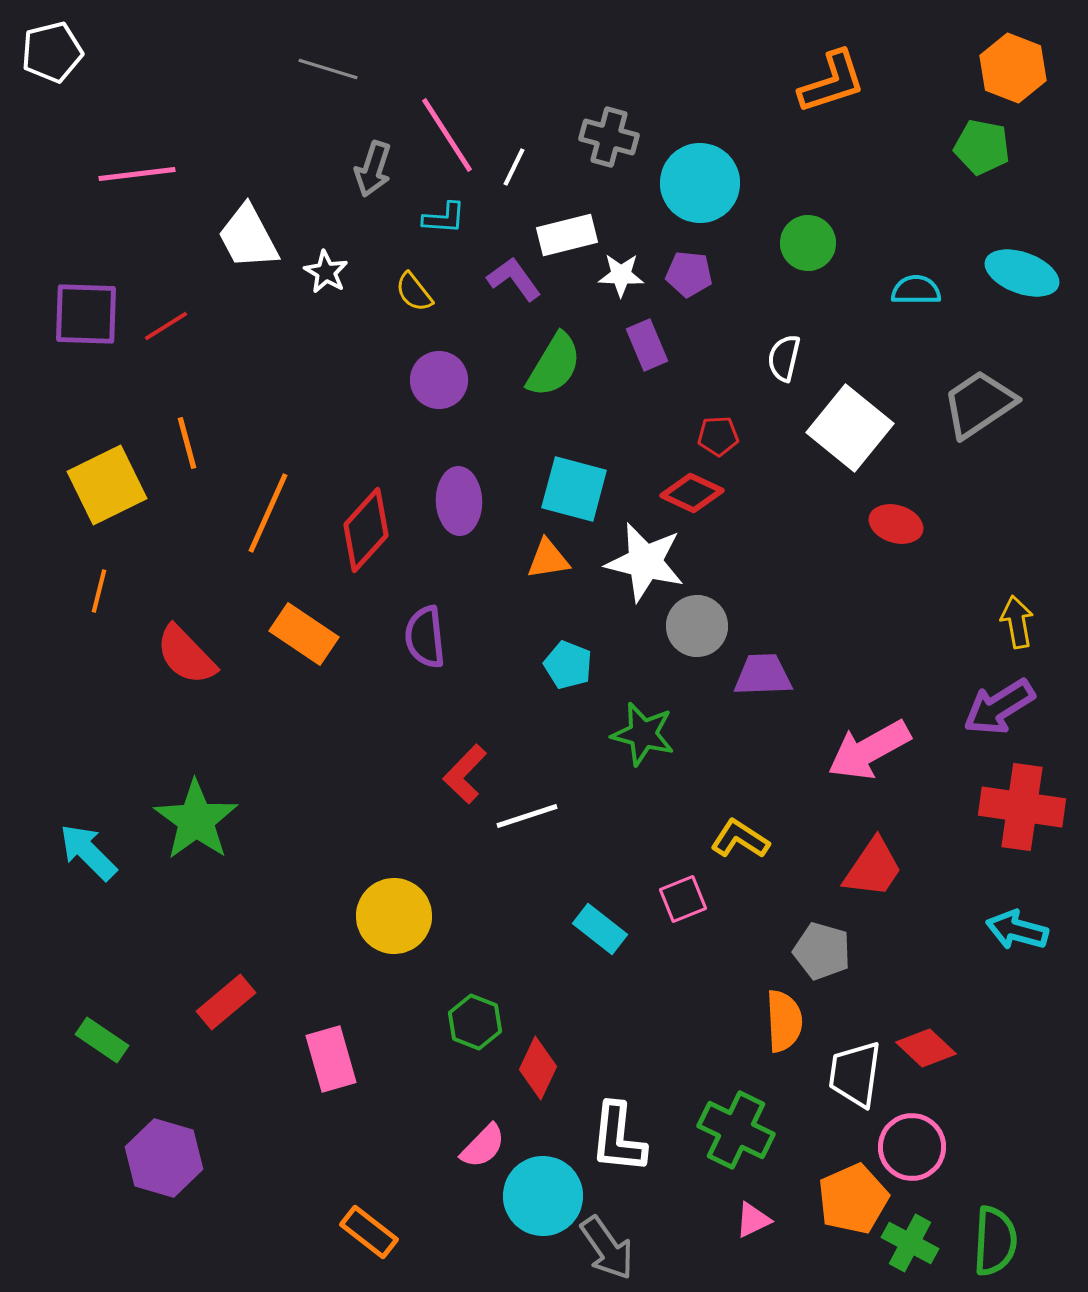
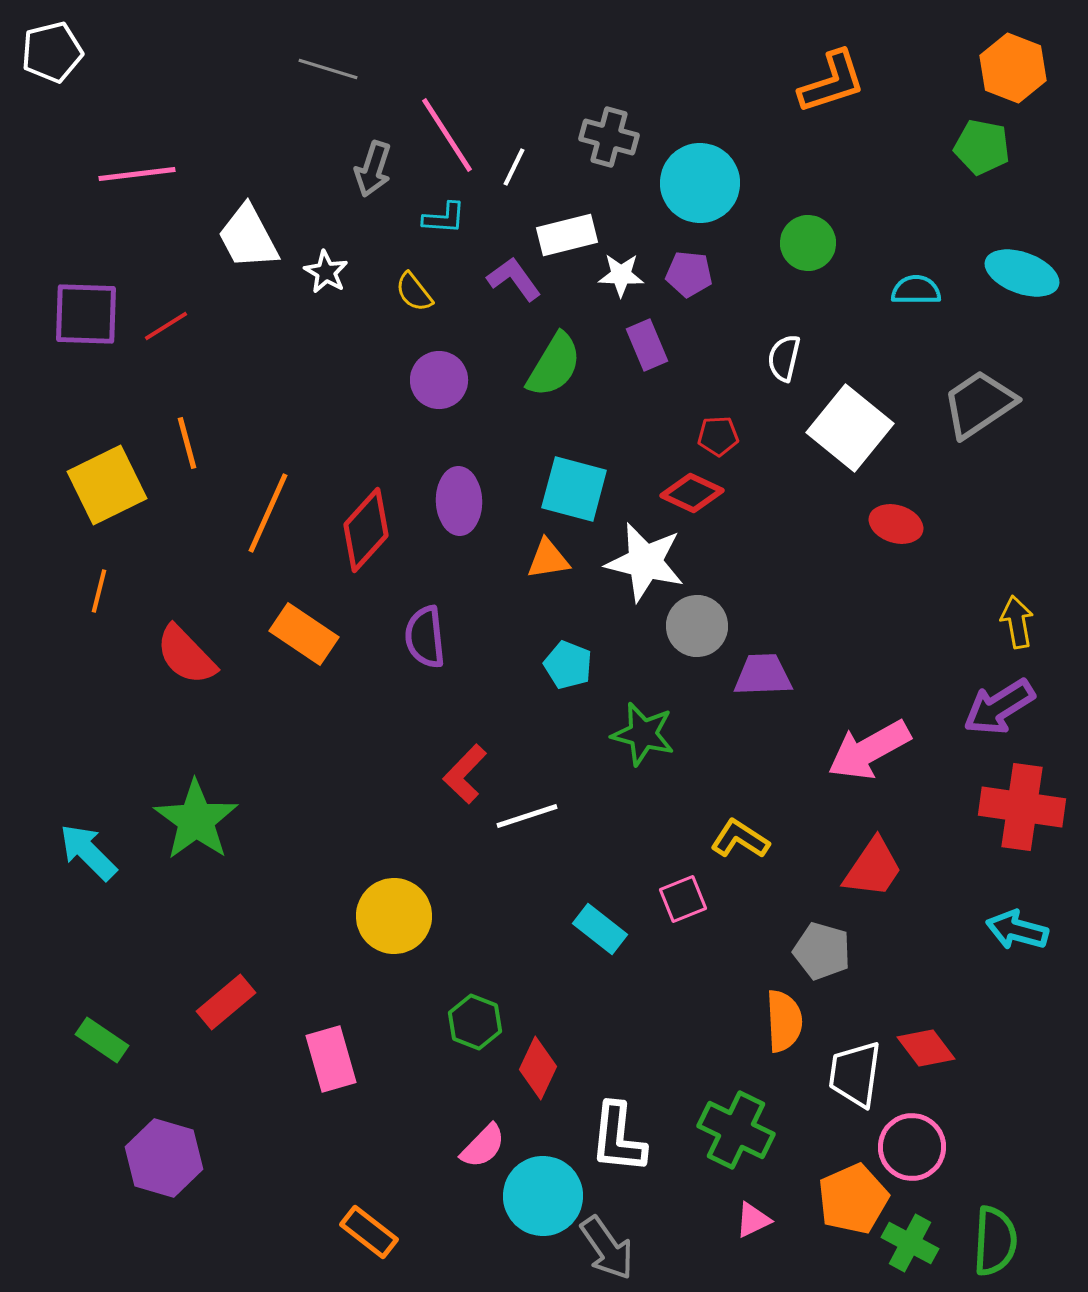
red diamond at (926, 1048): rotated 10 degrees clockwise
